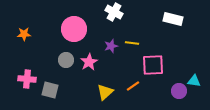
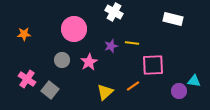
gray circle: moved 4 px left
pink cross: rotated 30 degrees clockwise
gray square: rotated 24 degrees clockwise
